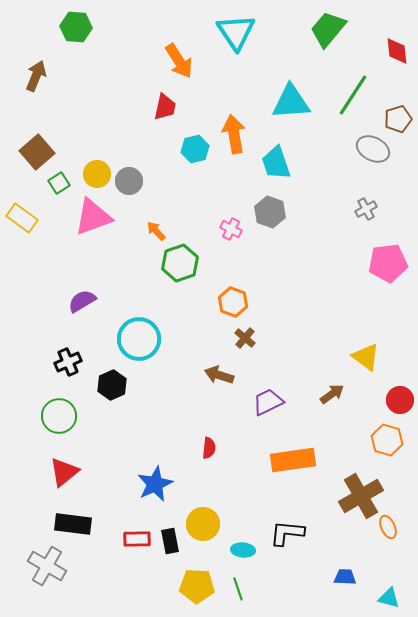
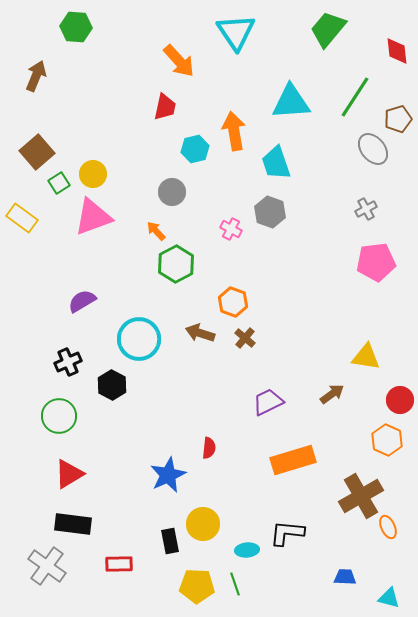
orange arrow at (179, 61): rotated 9 degrees counterclockwise
green line at (353, 95): moved 2 px right, 2 px down
orange arrow at (234, 134): moved 3 px up
gray ellipse at (373, 149): rotated 24 degrees clockwise
yellow circle at (97, 174): moved 4 px left
gray circle at (129, 181): moved 43 px right, 11 px down
green hexagon at (180, 263): moved 4 px left, 1 px down; rotated 9 degrees counterclockwise
pink pentagon at (388, 263): moved 12 px left, 1 px up
yellow triangle at (366, 357): rotated 28 degrees counterclockwise
brown arrow at (219, 375): moved 19 px left, 42 px up
black hexagon at (112, 385): rotated 8 degrees counterclockwise
orange hexagon at (387, 440): rotated 8 degrees clockwise
orange rectangle at (293, 460): rotated 9 degrees counterclockwise
red triangle at (64, 472): moved 5 px right, 2 px down; rotated 8 degrees clockwise
blue star at (155, 484): moved 13 px right, 9 px up
red rectangle at (137, 539): moved 18 px left, 25 px down
cyan ellipse at (243, 550): moved 4 px right; rotated 10 degrees counterclockwise
gray cross at (47, 566): rotated 6 degrees clockwise
green line at (238, 589): moved 3 px left, 5 px up
